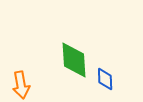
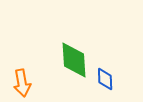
orange arrow: moved 1 px right, 2 px up
